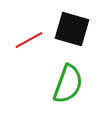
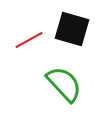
green semicircle: moved 4 px left; rotated 63 degrees counterclockwise
